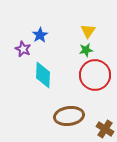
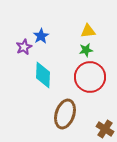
yellow triangle: rotated 49 degrees clockwise
blue star: moved 1 px right, 1 px down
purple star: moved 1 px right, 2 px up; rotated 21 degrees clockwise
red circle: moved 5 px left, 2 px down
brown ellipse: moved 4 px left, 2 px up; rotated 64 degrees counterclockwise
